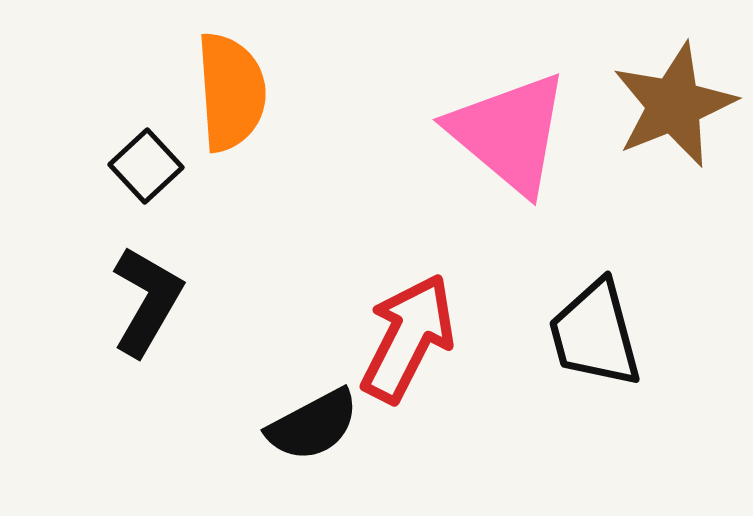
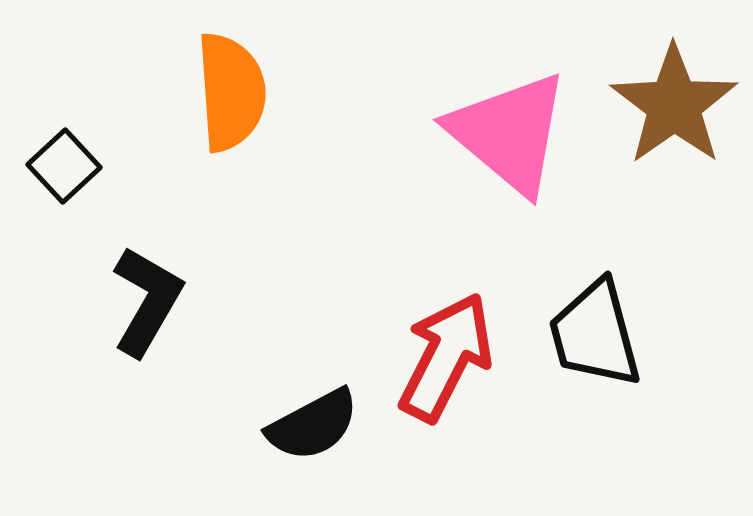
brown star: rotated 13 degrees counterclockwise
black square: moved 82 px left
red arrow: moved 38 px right, 19 px down
